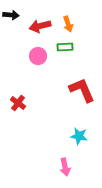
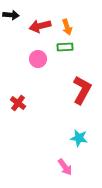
orange arrow: moved 1 px left, 3 px down
pink circle: moved 3 px down
red L-shape: rotated 52 degrees clockwise
cyan star: moved 2 px down
pink arrow: rotated 24 degrees counterclockwise
